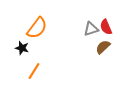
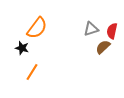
red semicircle: moved 6 px right, 4 px down; rotated 35 degrees clockwise
orange line: moved 2 px left, 1 px down
